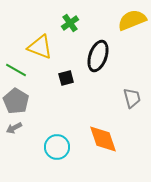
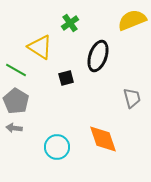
yellow triangle: rotated 12 degrees clockwise
gray arrow: rotated 35 degrees clockwise
